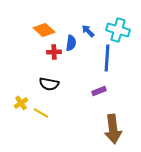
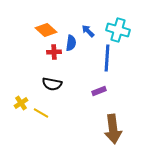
orange diamond: moved 2 px right
black semicircle: moved 3 px right
